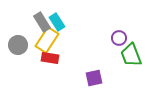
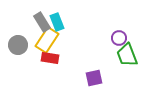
cyan rectangle: rotated 12 degrees clockwise
green trapezoid: moved 4 px left
